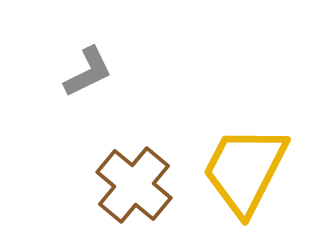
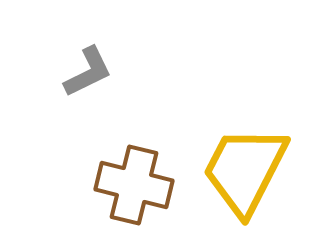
brown cross: rotated 26 degrees counterclockwise
